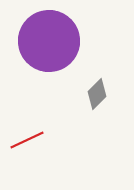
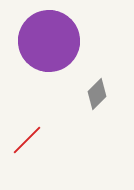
red line: rotated 20 degrees counterclockwise
